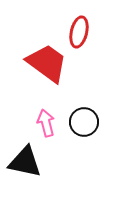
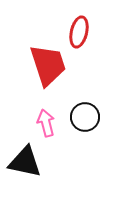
red trapezoid: moved 1 px right, 2 px down; rotated 36 degrees clockwise
black circle: moved 1 px right, 5 px up
